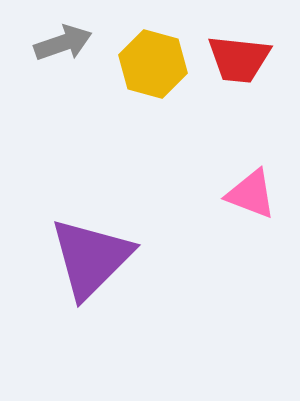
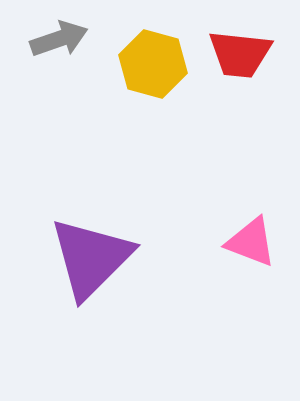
gray arrow: moved 4 px left, 4 px up
red trapezoid: moved 1 px right, 5 px up
pink triangle: moved 48 px down
